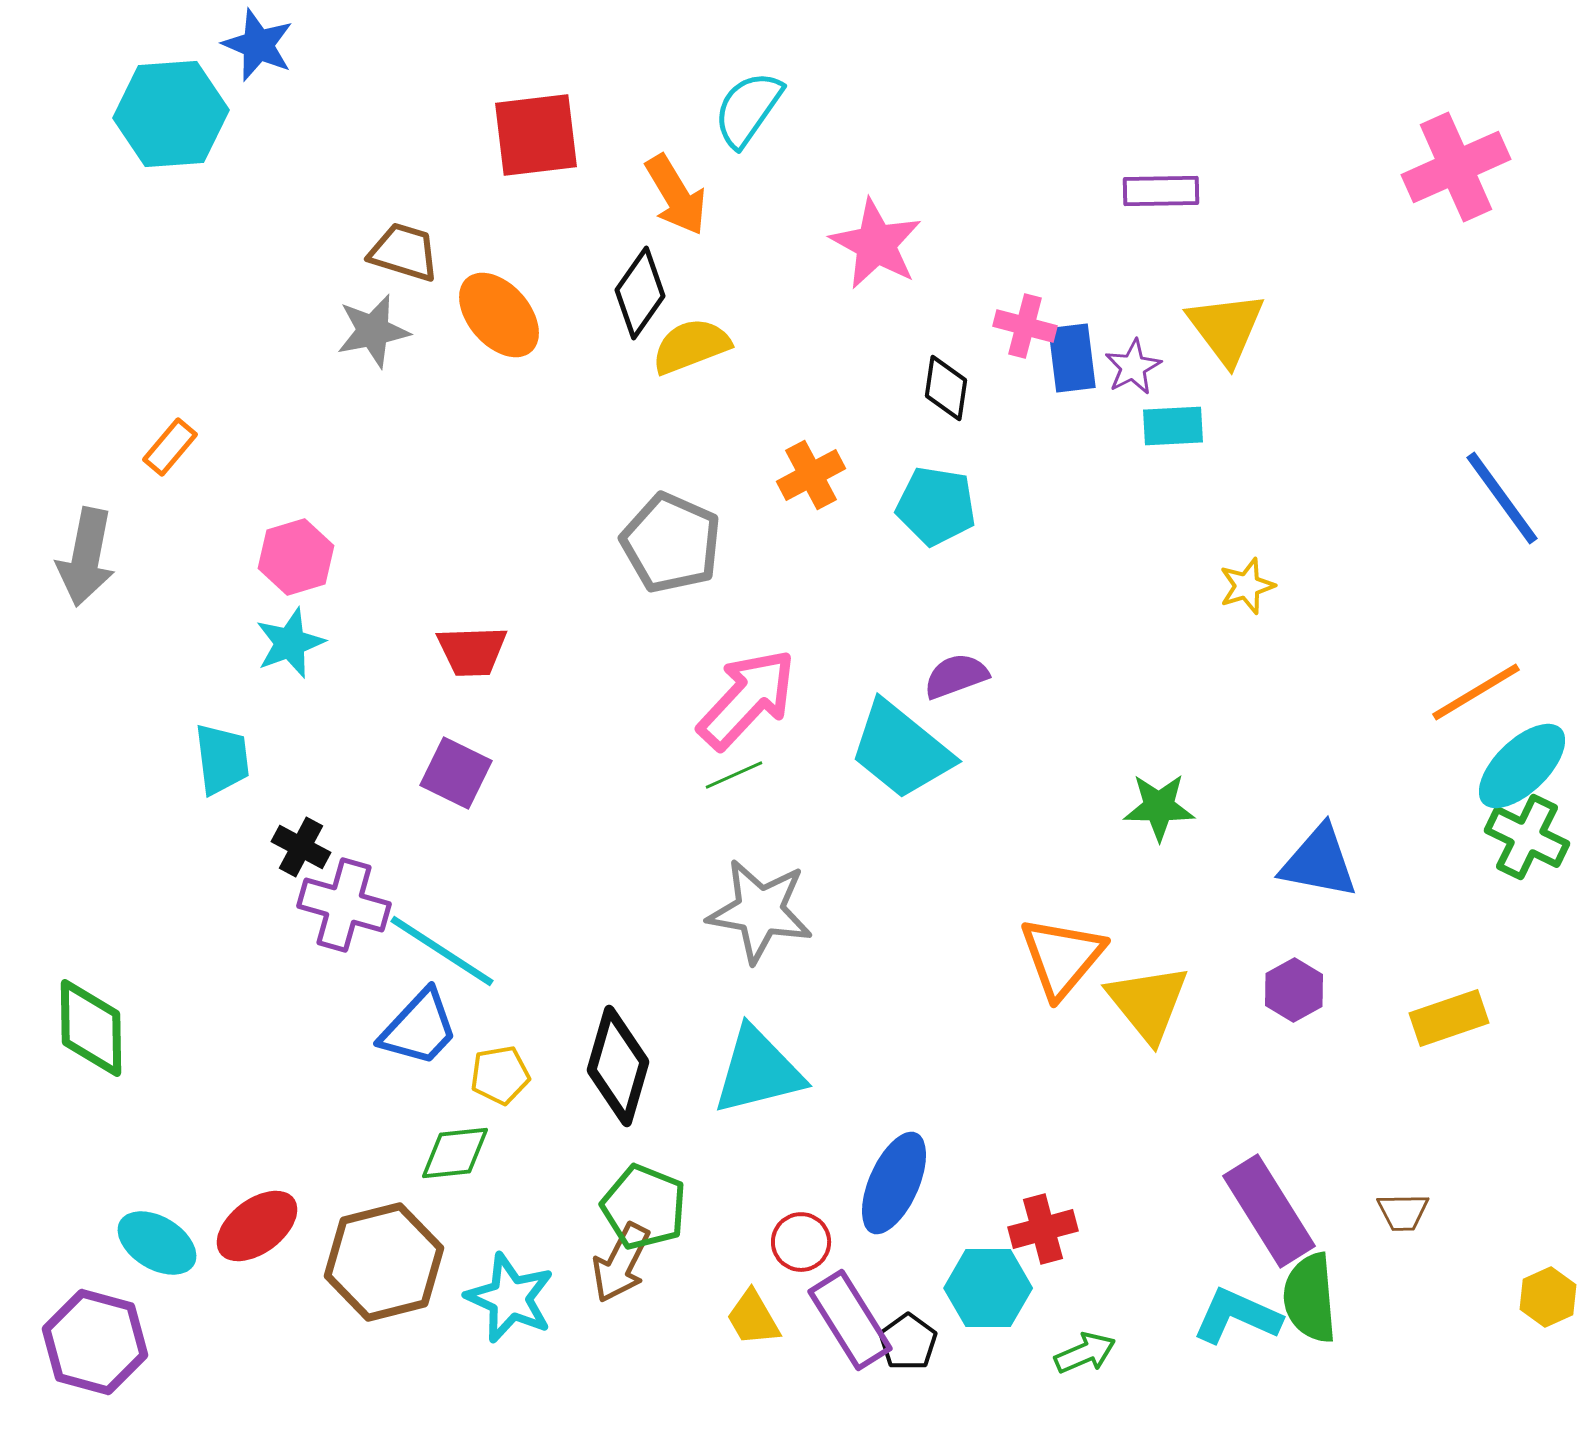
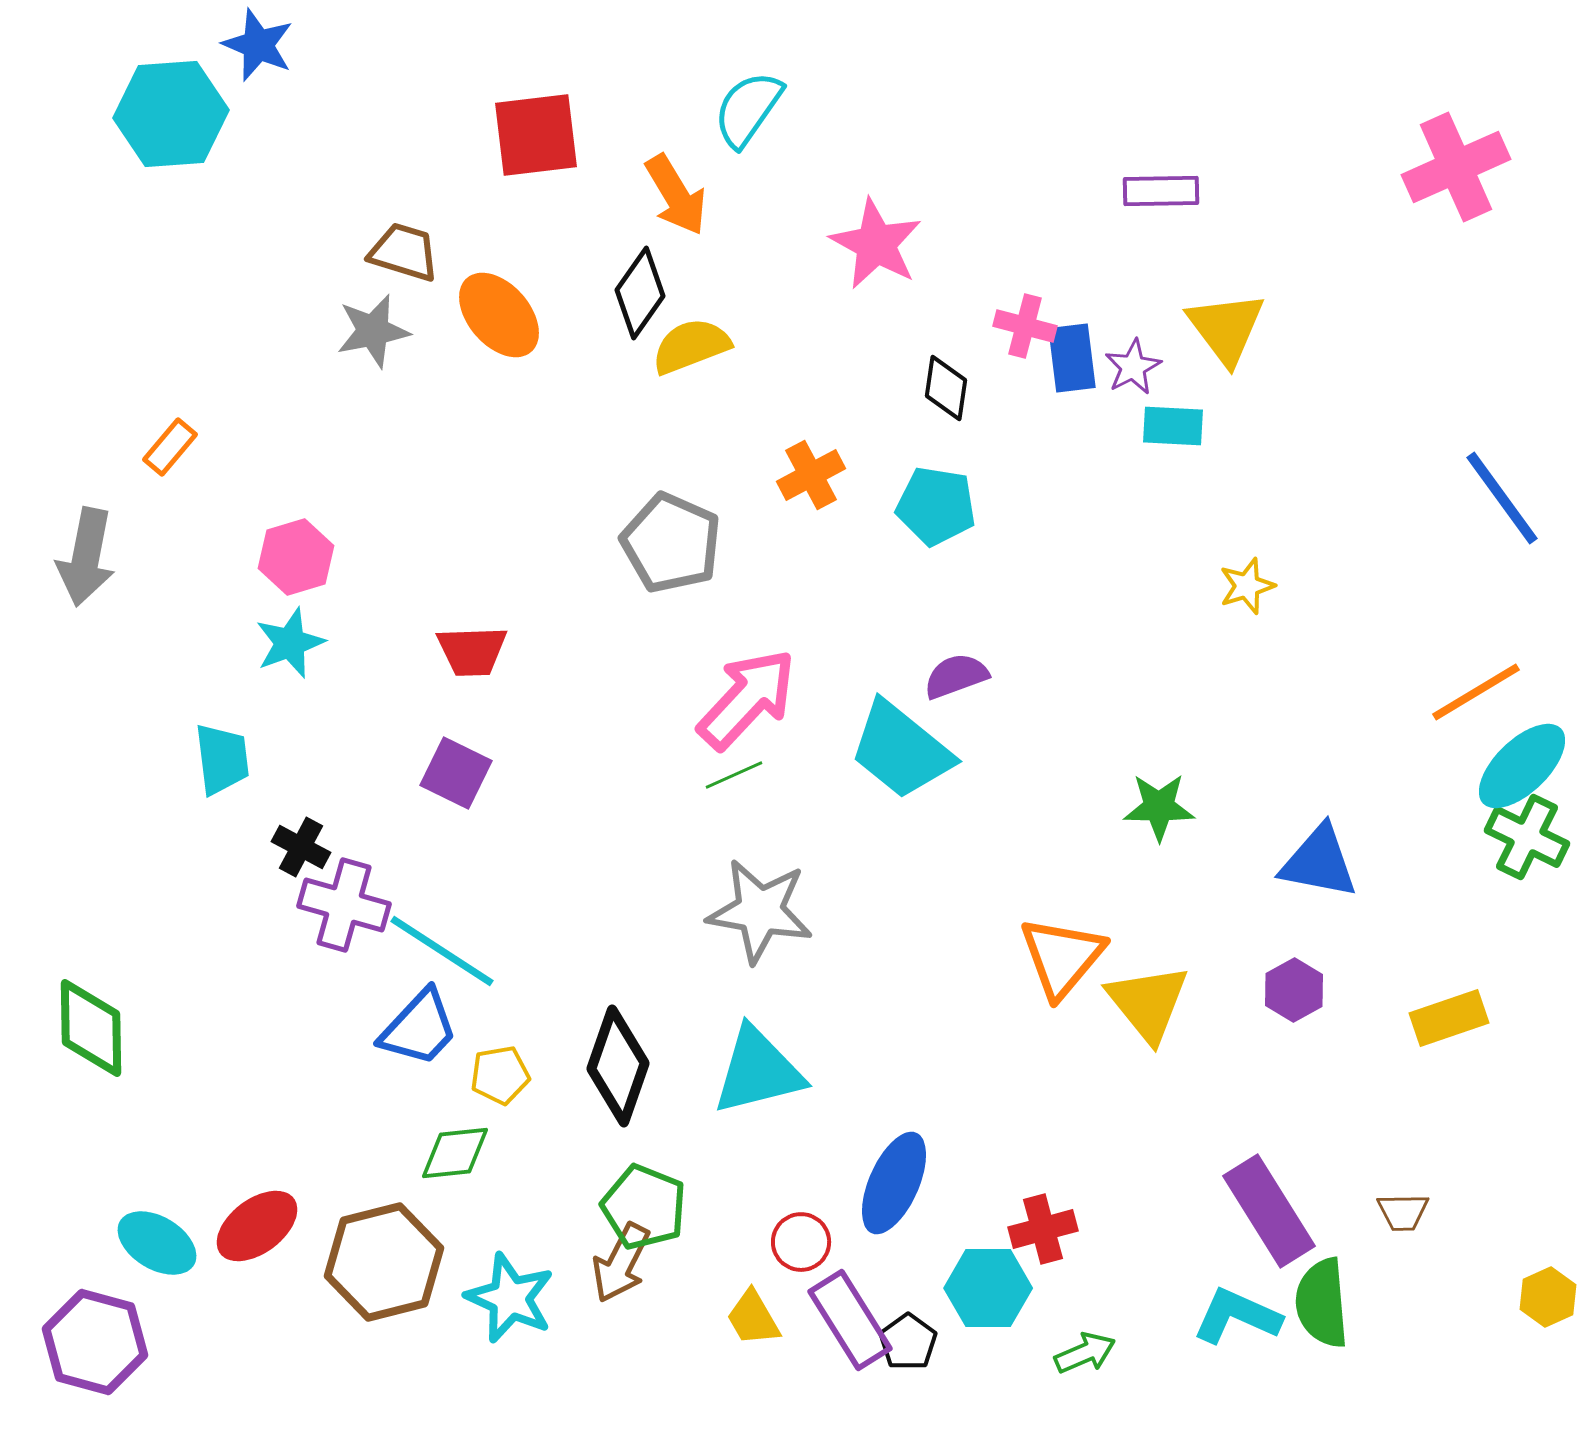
cyan rectangle at (1173, 426): rotated 6 degrees clockwise
black diamond at (618, 1066): rotated 3 degrees clockwise
green semicircle at (1310, 1298): moved 12 px right, 5 px down
